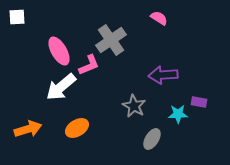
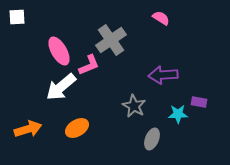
pink semicircle: moved 2 px right
gray ellipse: rotated 10 degrees counterclockwise
